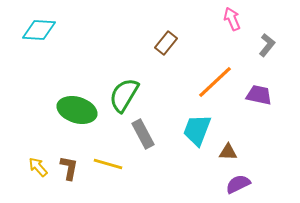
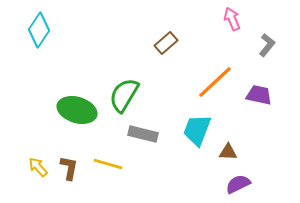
cyan diamond: rotated 60 degrees counterclockwise
brown rectangle: rotated 10 degrees clockwise
gray rectangle: rotated 48 degrees counterclockwise
